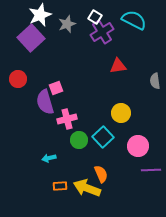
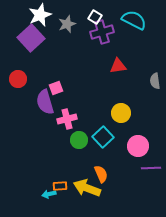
purple cross: rotated 15 degrees clockwise
cyan arrow: moved 36 px down
purple line: moved 2 px up
